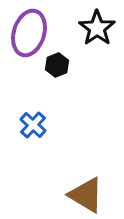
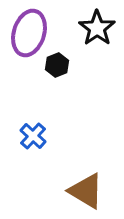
blue cross: moved 11 px down
brown triangle: moved 4 px up
